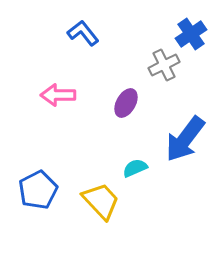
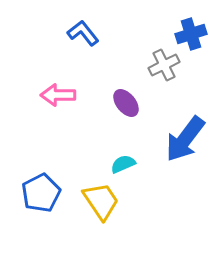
blue cross: rotated 16 degrees clockwise
purple ellipse: rotated 68 degrees counterclockwise
cyan semicircle: moved 12 px left, 4 px up
blue pentagon: moved 3 px right, 3 px down
yellow trapezoid: rotated 9 degrees clockwise
